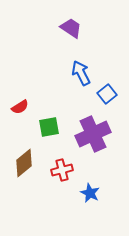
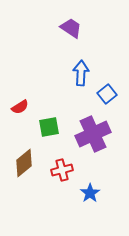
blue arrow: rotated 30 degrees clockwise
blue star: rotated 12 degrees clockwise
